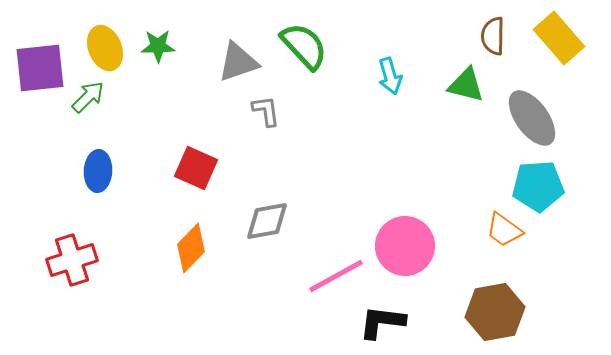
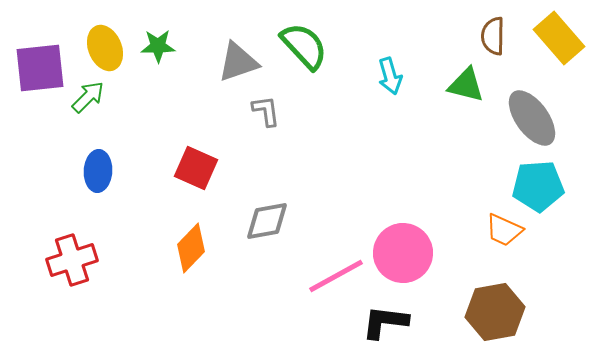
orange trapezoid: rotated 12 degrees counterclockwise
pink circle: moved 2 px left, 7 px down
black L-shape: moved 3 px right
